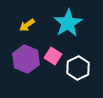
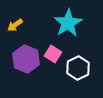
yellow arrow: moved 12 px left
pink square: moved 2 px up
